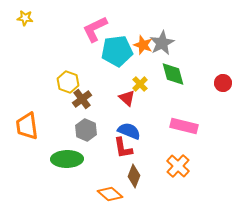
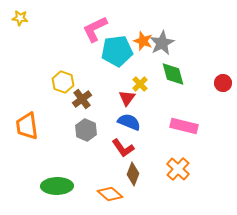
yellow star: moved 5 px left
orange star: moved 4 px up
yellow hexagon: moved 5 px left
red triangle: rotated 24 degrees clockwise
blue semicircle: moved 9 px up
red L-shape: rotated 25 degrees counterclockwise
green ellipse: moved 10 px left, 27 px down
orange cross: moved 3 px down
brown diamond: moved 1 px left, 2 px up
